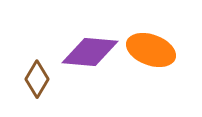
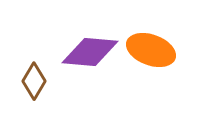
brown diamond: moved 3 px left, 2 px down
